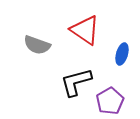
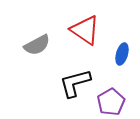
gray semicircle: rotated 48 degrees counterclockwise
black L-shape: moved 1 px left, 1 px down
purple pentagon: moved 1 px right, 1 px down
